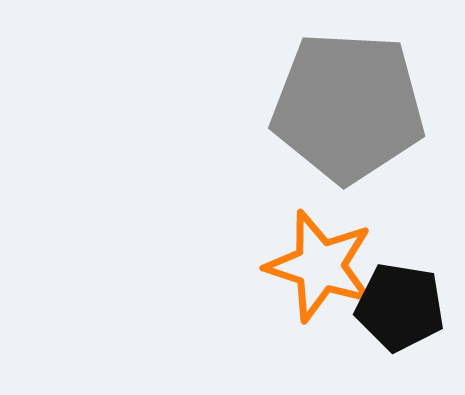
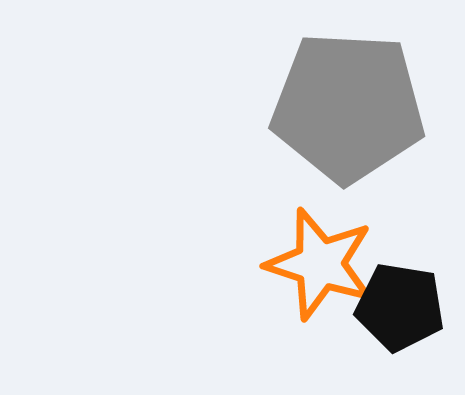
orange star: moved 2 px up
